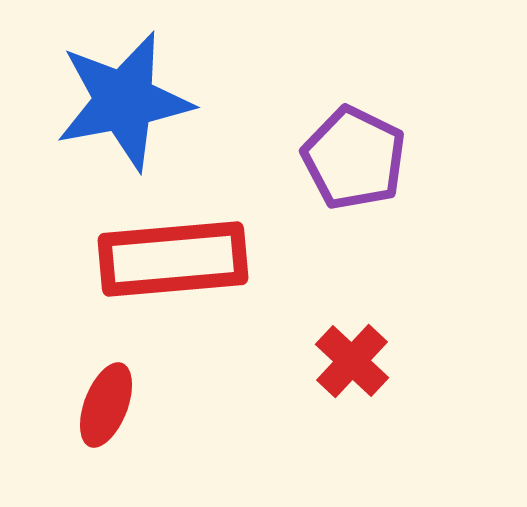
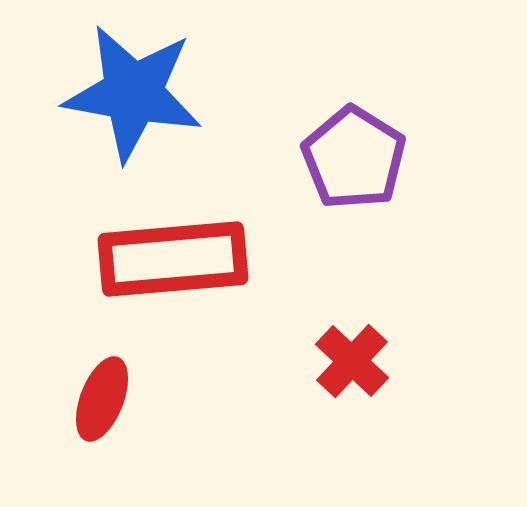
blue star: moved 9 px right, 8 px up; rotated 21 degrees clockwise
purple pentagon: rotated 6 degrees clockwise
red ellipse: moved 4 px left, 6 px up
